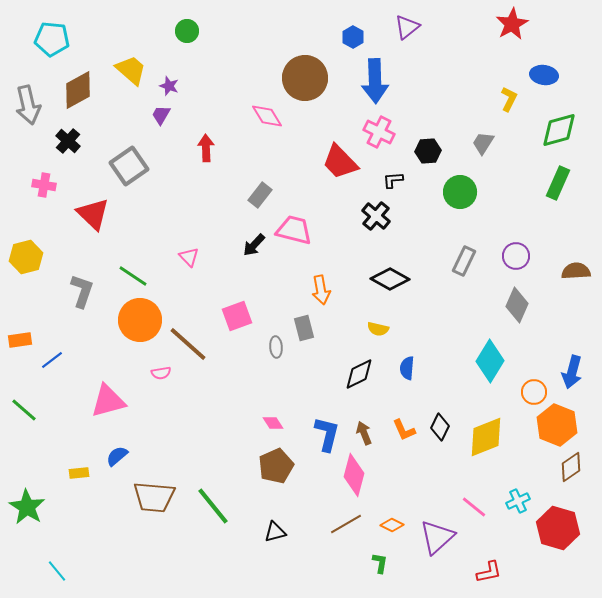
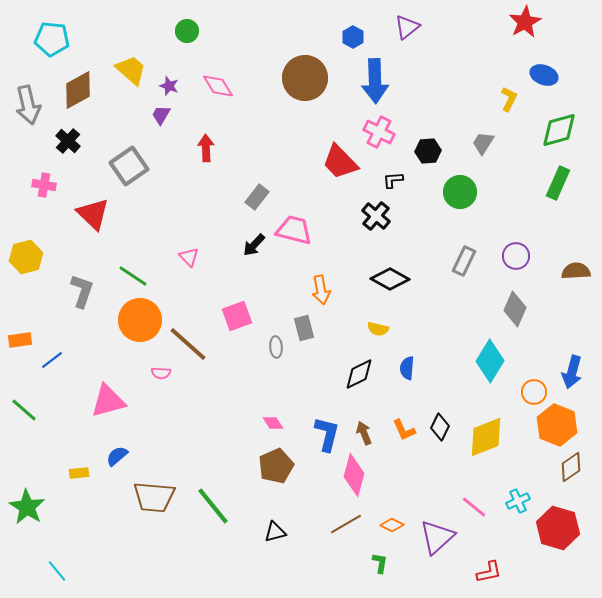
red star at (512, 24): moved 13 px right, 2 px up
blue ellipse at (544, 75): rotated 12 degrees clockwise
pink diamond at (267, 116): moved 49 px left, 30 px up
gray rectangle at (260, 195): moved 3 px left, 2 px down
gray diamond at (517, 305): moved 2 px left, 4 px down
pink semicircle at (161, 373): rotated 12 degrees clockwise
